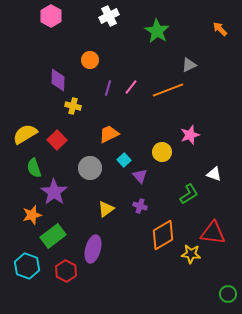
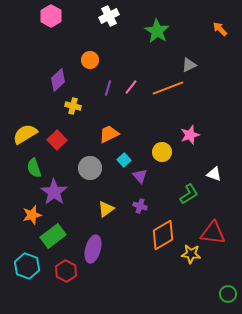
purple diamond: rotated 45 degrees clockwise
orange line: moved 2 px up
